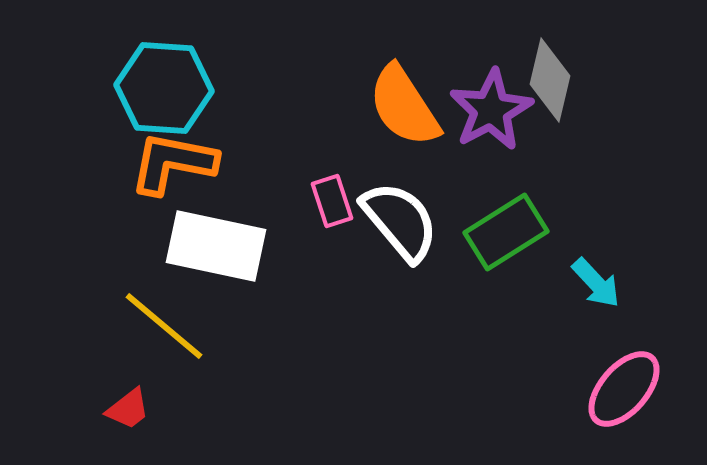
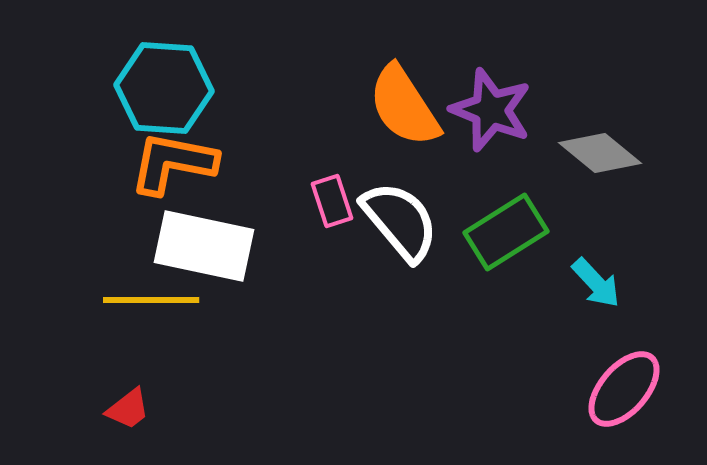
gray diamond: moved 50 px right, 73 px down; rotated 64 degrees counterclockwise
purple star: rotated 22 degrees counterclockwise
white rectangle: moved 12 px left
yellow line: moved 13 px left, 26 px up; rotated 40 degrees counterclockwise
